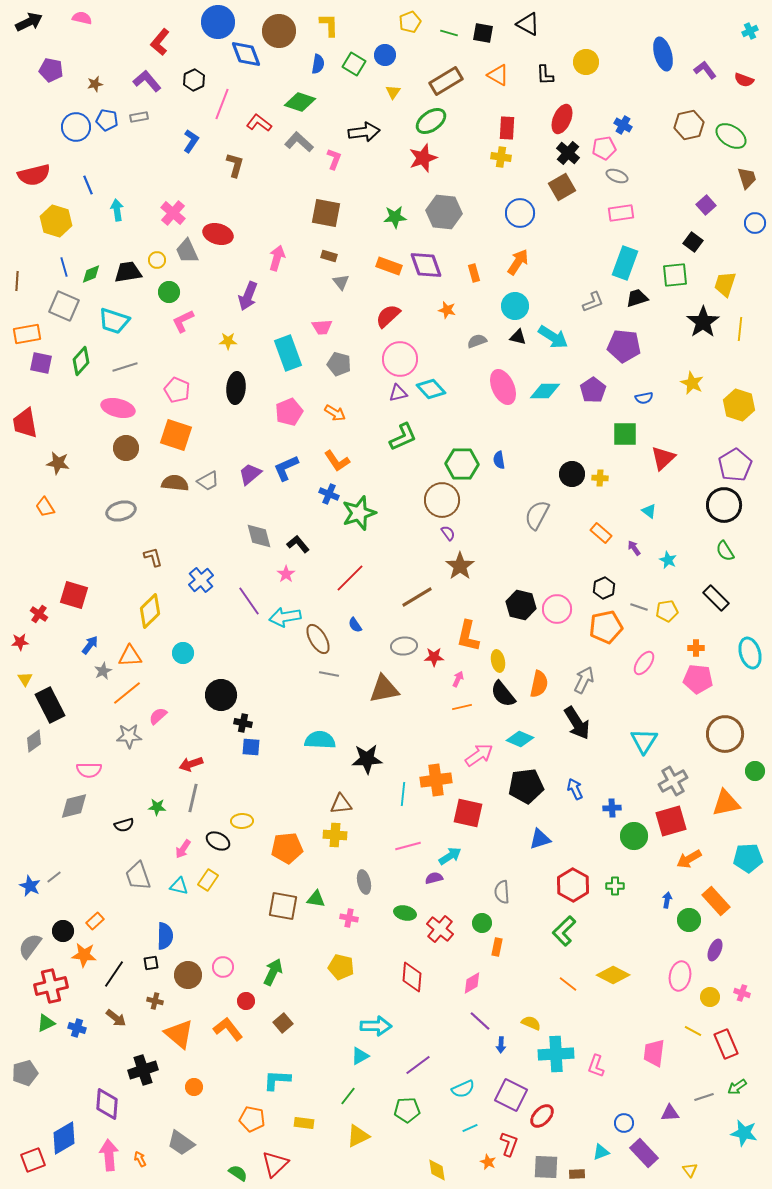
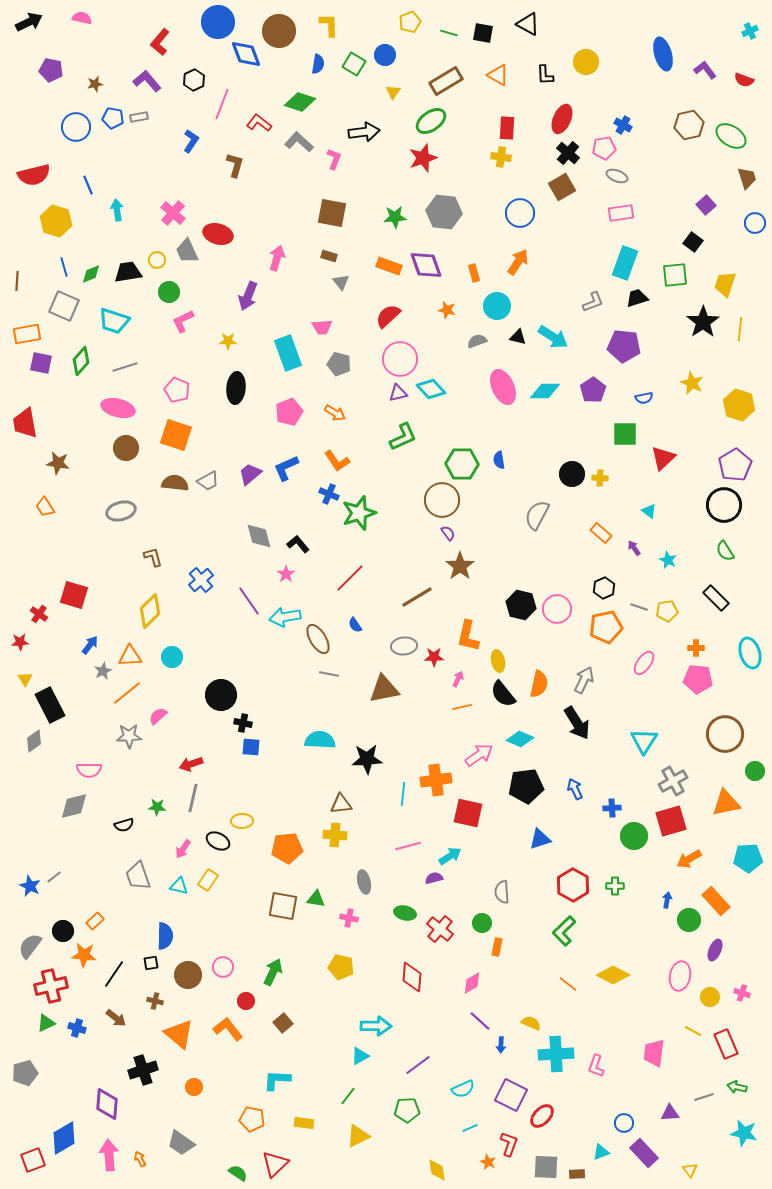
blue pentagon at (107, 120): moved 6 px right, 2 px up
brown square at (326, 213): moved 6 px right
cyan circle at (515, 306): moved 18 px left
cyan circle at (183, 653): moved 11 px left, 4 px down
green arrow at (737, 1087): rotated 48 degrees clockwise
